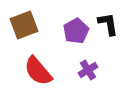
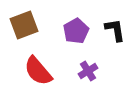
black L-shape: moved 7 px right, 6 px down
purple cross: moved 1 px down
